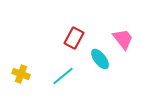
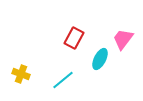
pink trapezoid: rotated 105 degrees counterclockwise
cyan ellipse: rotated 65 degrees clockwise
cyan line: moved 4 px down
